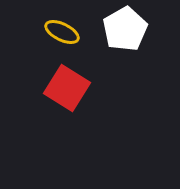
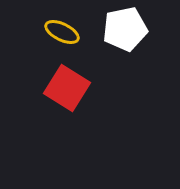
white pentagon: rotated 18 degrees clockwise
